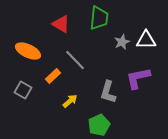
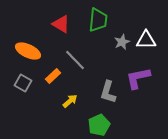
green trapezoid: moved 1 px left, 2 px down
gray square: moved 7 px up
